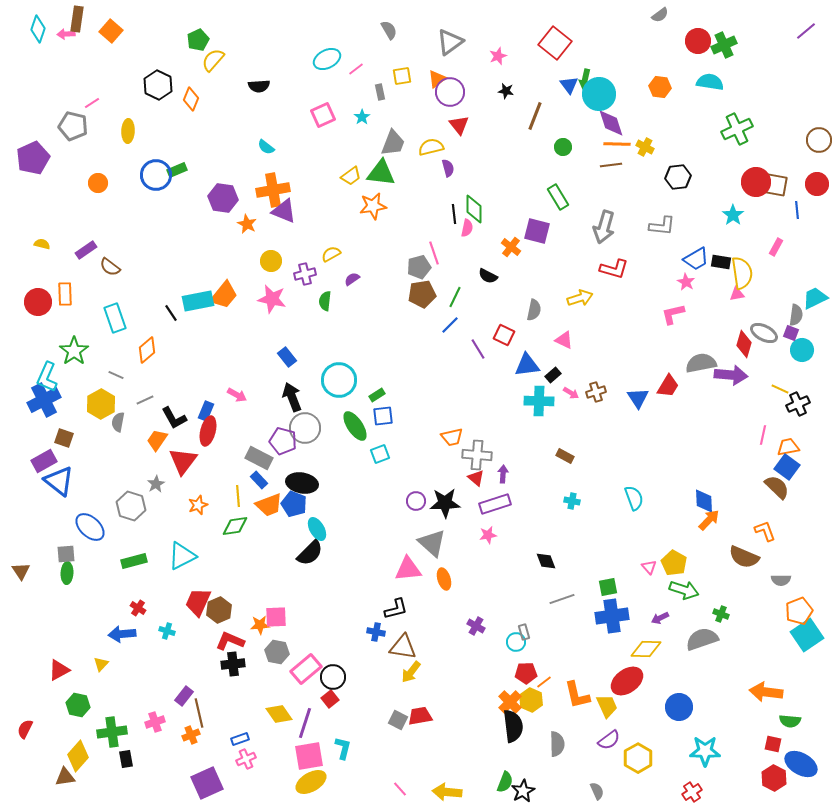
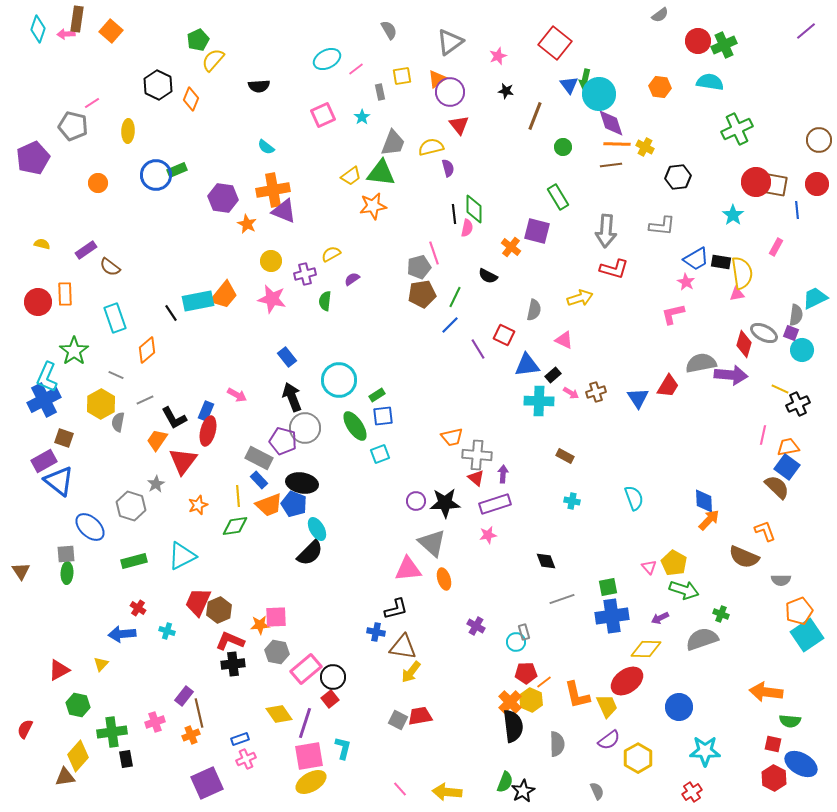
gray arrow at (604, 227): moved 2 px right, 4 px down; rotated 12 degrees counterclockwise
